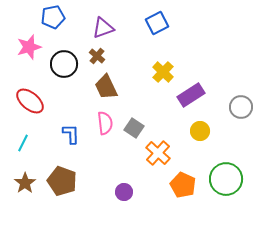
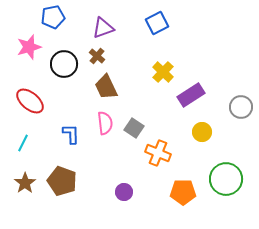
yellow circle: moved 2 px right, 1 px down
orange cross: rotated 20 degrees counterclockwise
orange pentagon: moved 7 px down; rotated 25 degrees counterclockwise
